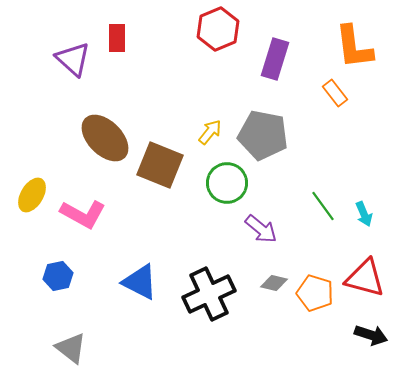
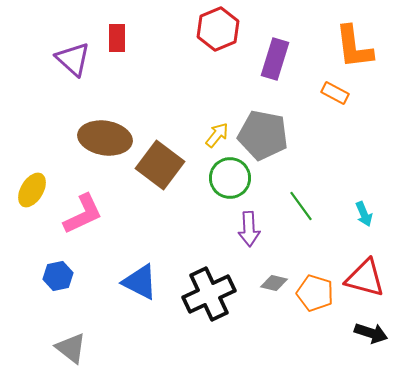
orange rectangle: rotated 24 degrees counterclockwise
yellow arrow: moved 7 px right, 3 px down
brown ellipse: rotated 36 degrees counterclockwise
brown square: rotated 15 degrees clockwise
green circle: moved 3 px right, 5 px up
yellow ellipse: moved 5 px up
green line: moved 22 px left
pink L-shape: rotated 54 degrees counterclockwise
purple arrow: moved 12 px left; rotated 48 degrees clockwise
black arrow: moved 2 px up
